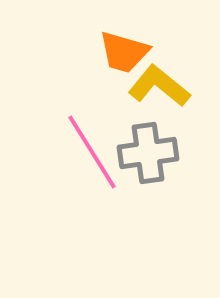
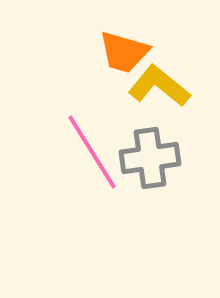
gray cross: moved 2 px right, 5 px down
